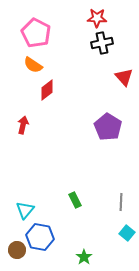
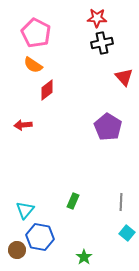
red arrow: rotated 108 degrees counterclockwise
green rectangle: moved 2 px left, 1 px down; rotated 49 degrees clockwise
